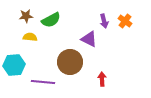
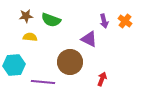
green semicircle: rotated 48 degrees clockwise
red arrow: rotated 24 degrees clockwise
